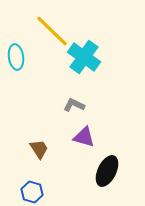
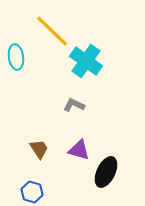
cyan cross: moved 2 px right, 4 px down
purple triangle: moved 5 px left, 13 px down
black ellipse: moved 1 px left, 1 px down
